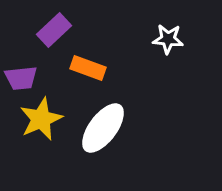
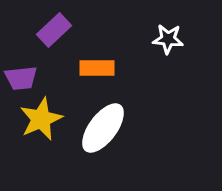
orange rectangle: moved 9 px right; rotated 20 degrees counterclockwise
